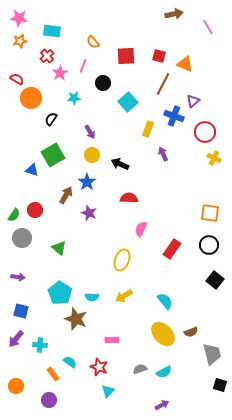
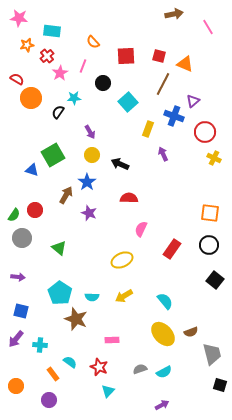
orange star at (20, 41): moved 7 px right, 4 px down
black semicircle at (51, 119): moved 7 px right, 7 px up
yellow ellipse at (122, 260): rotated 45 degrees clockwise
